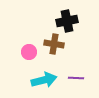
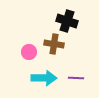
black cross: rotated 30 degrees clockwise
cyan arrow: moved 2 px up; rotated 15 degrees clockwise
